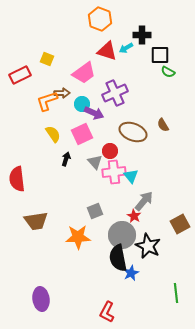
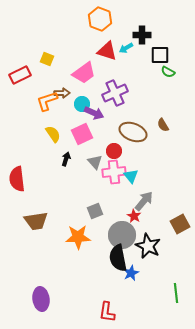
red circle: moved 4 px right
red L-shape: rotated 20 degrees counterclockwise
